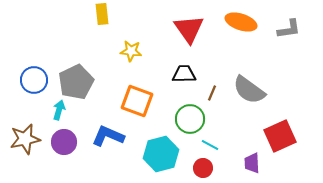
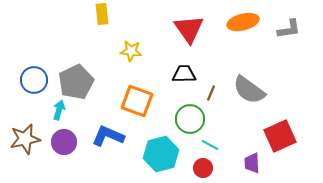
orange ellipse: moved 2 px right; rotated 32 degrees counterclockwise
brown line: moved 1 px left
